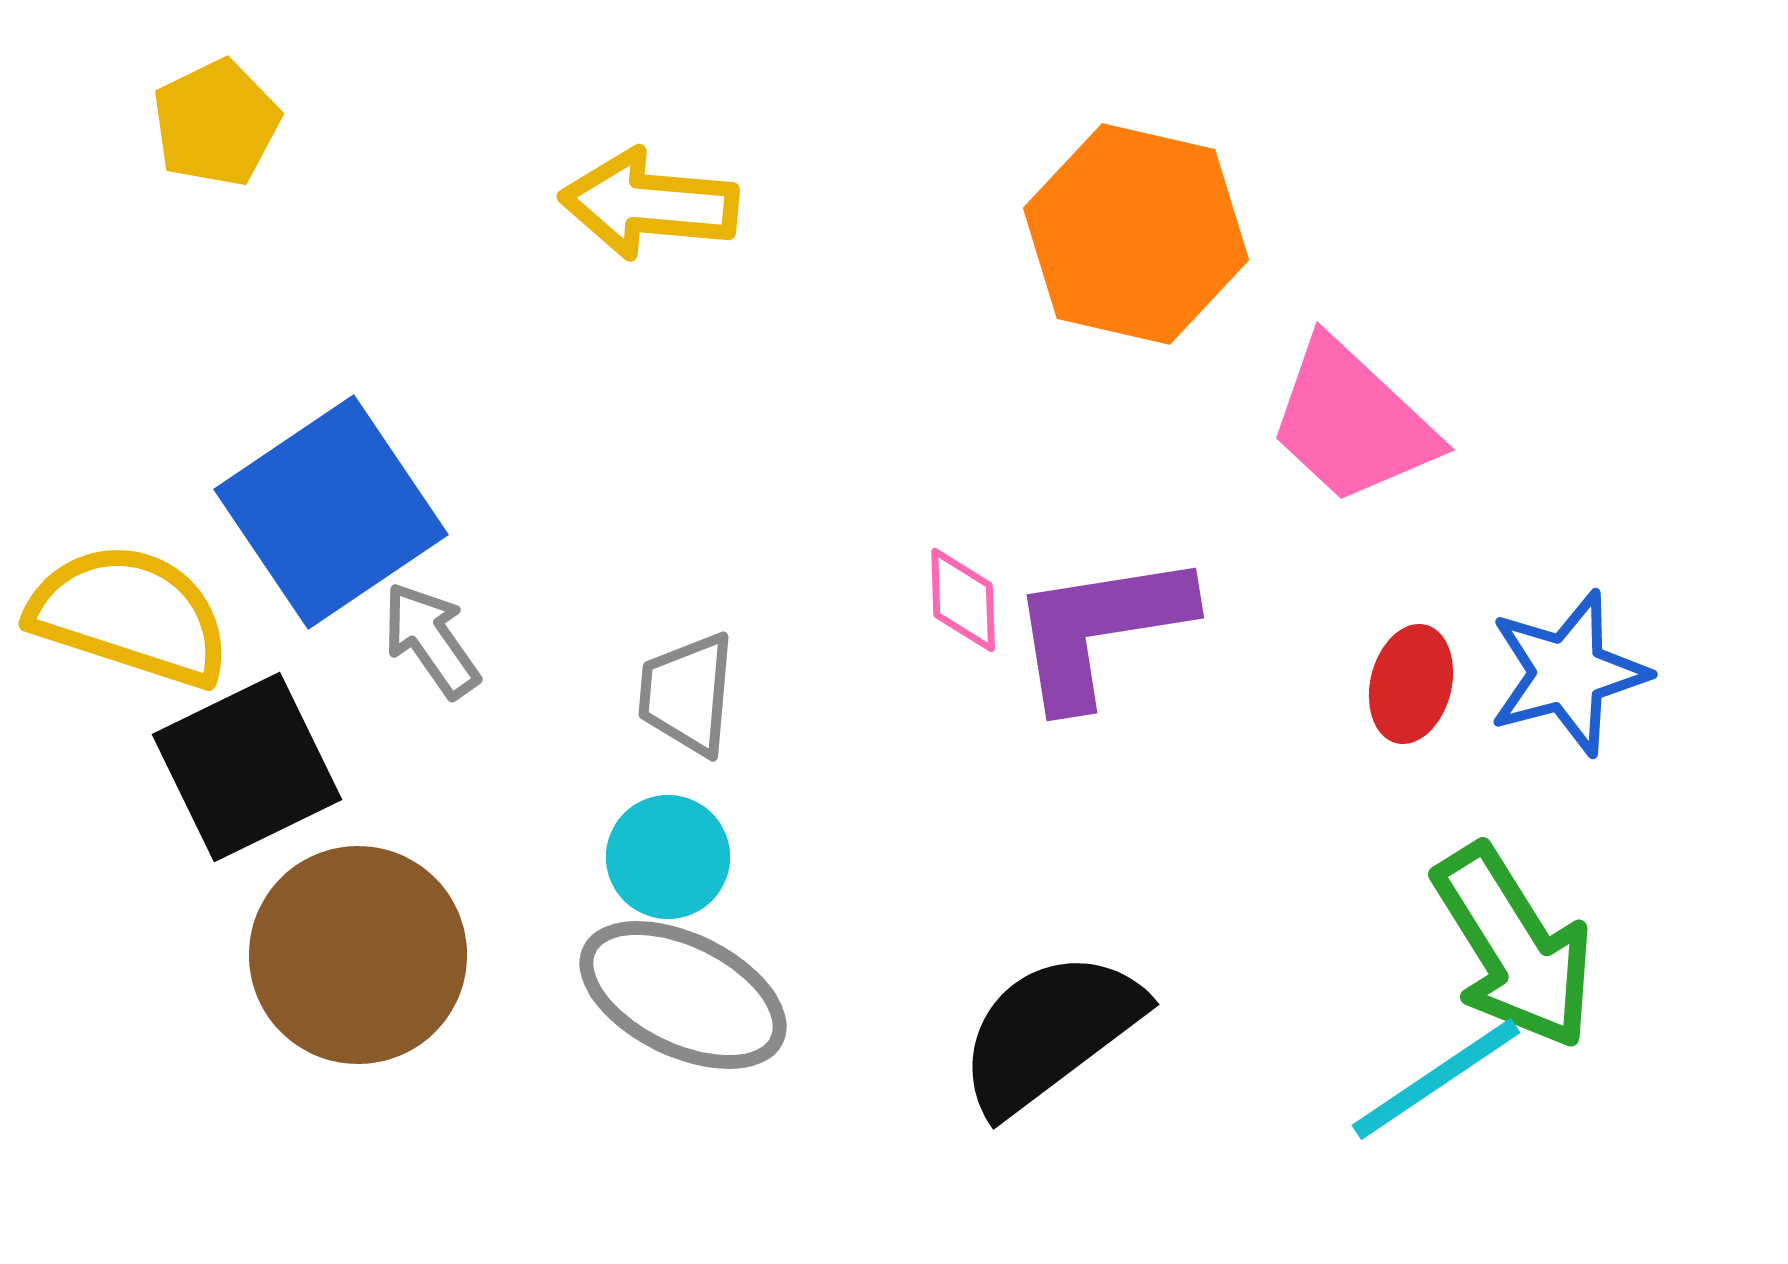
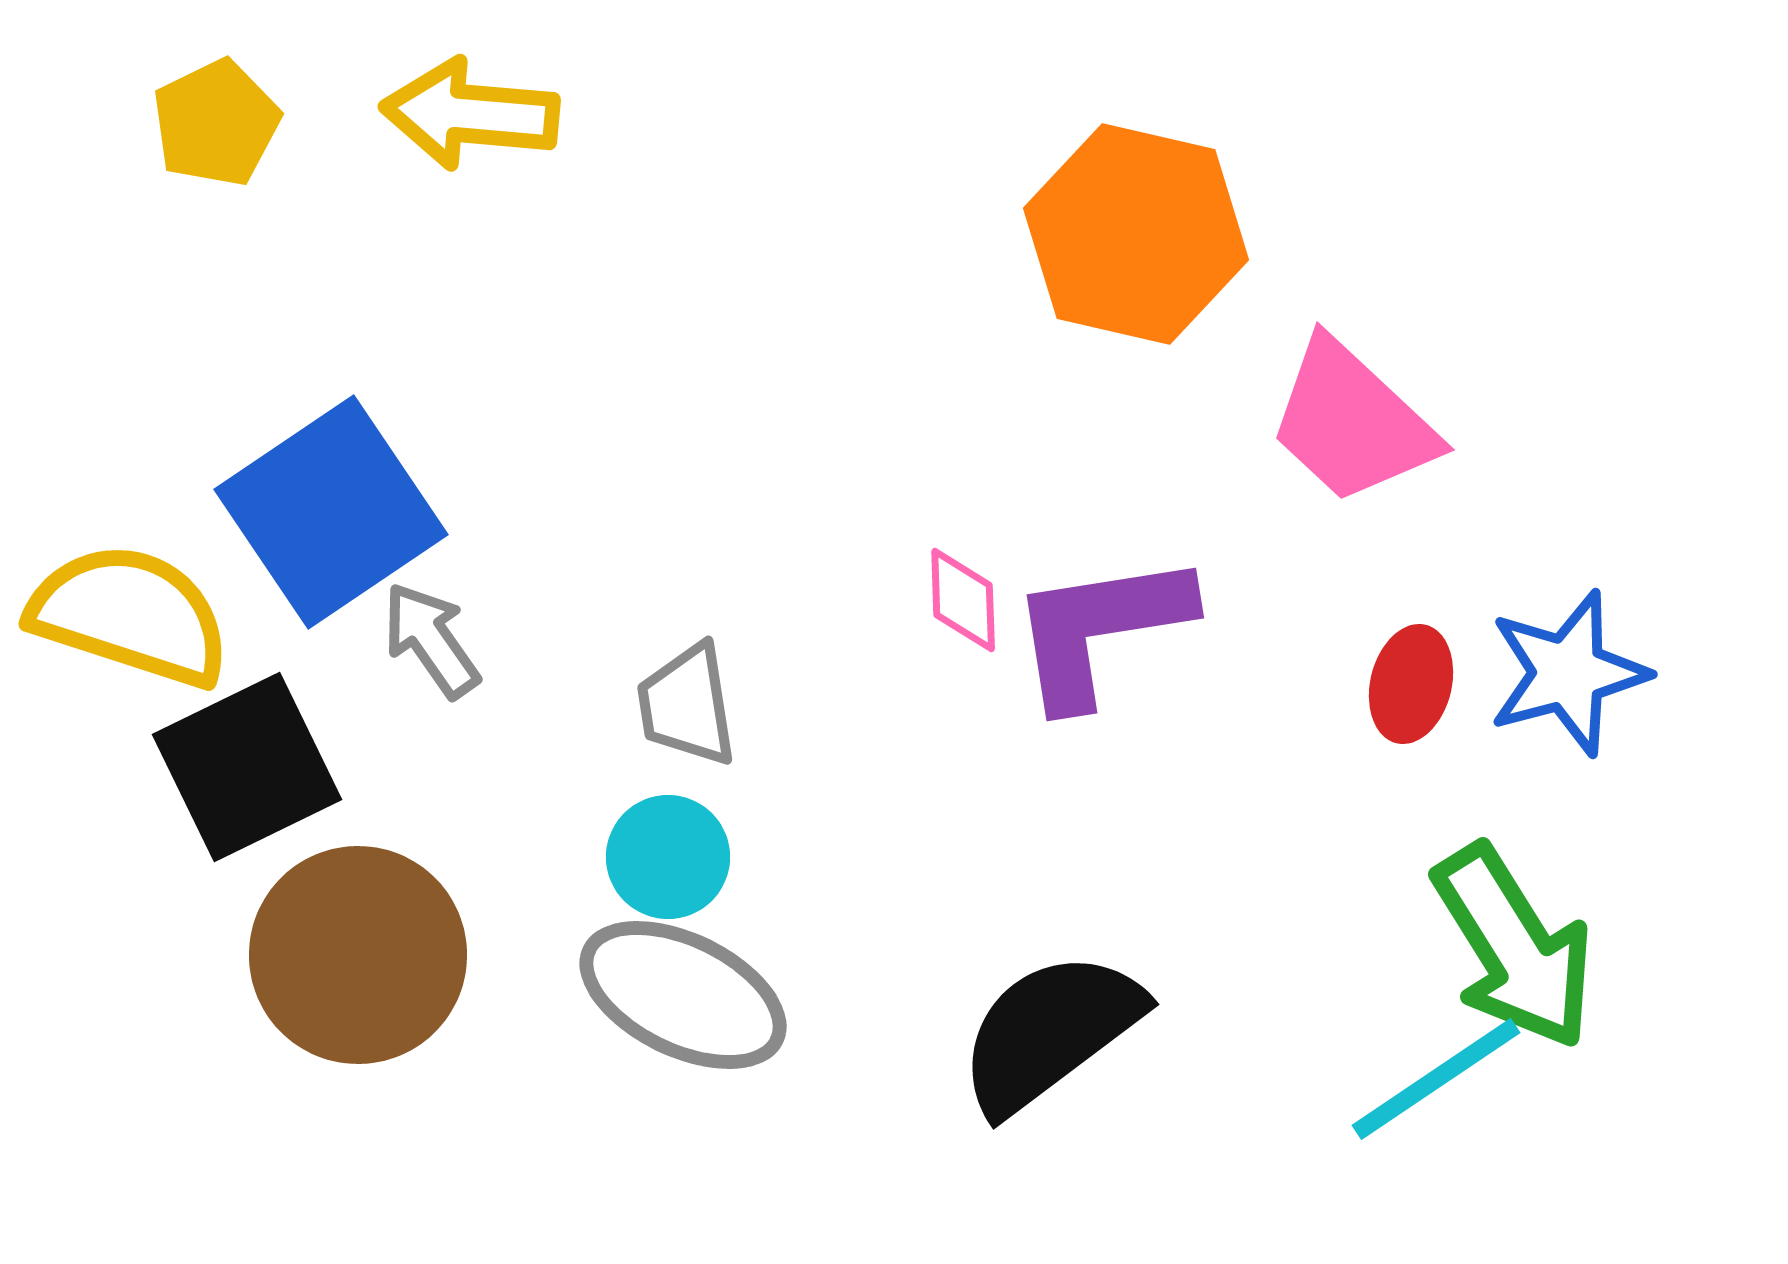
yellow arrow: moved 179 px left, 90 px up
gray trapezoid: moved 11 px down; rotated 14 degrees counterclockwise
